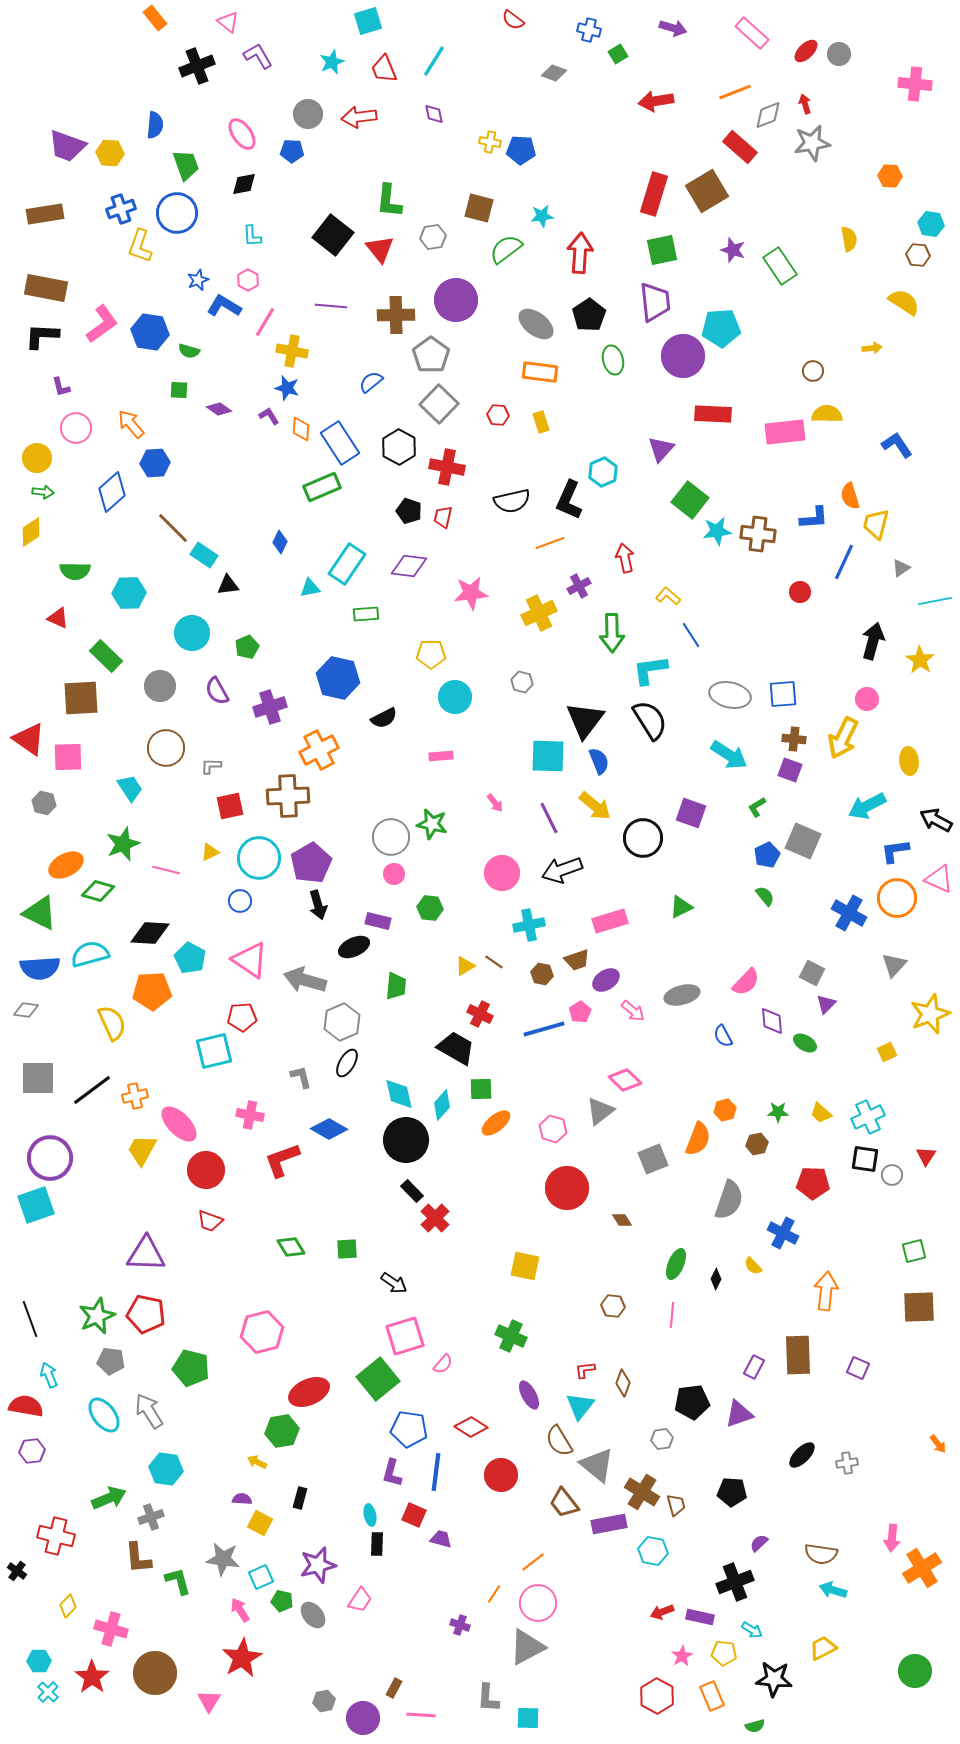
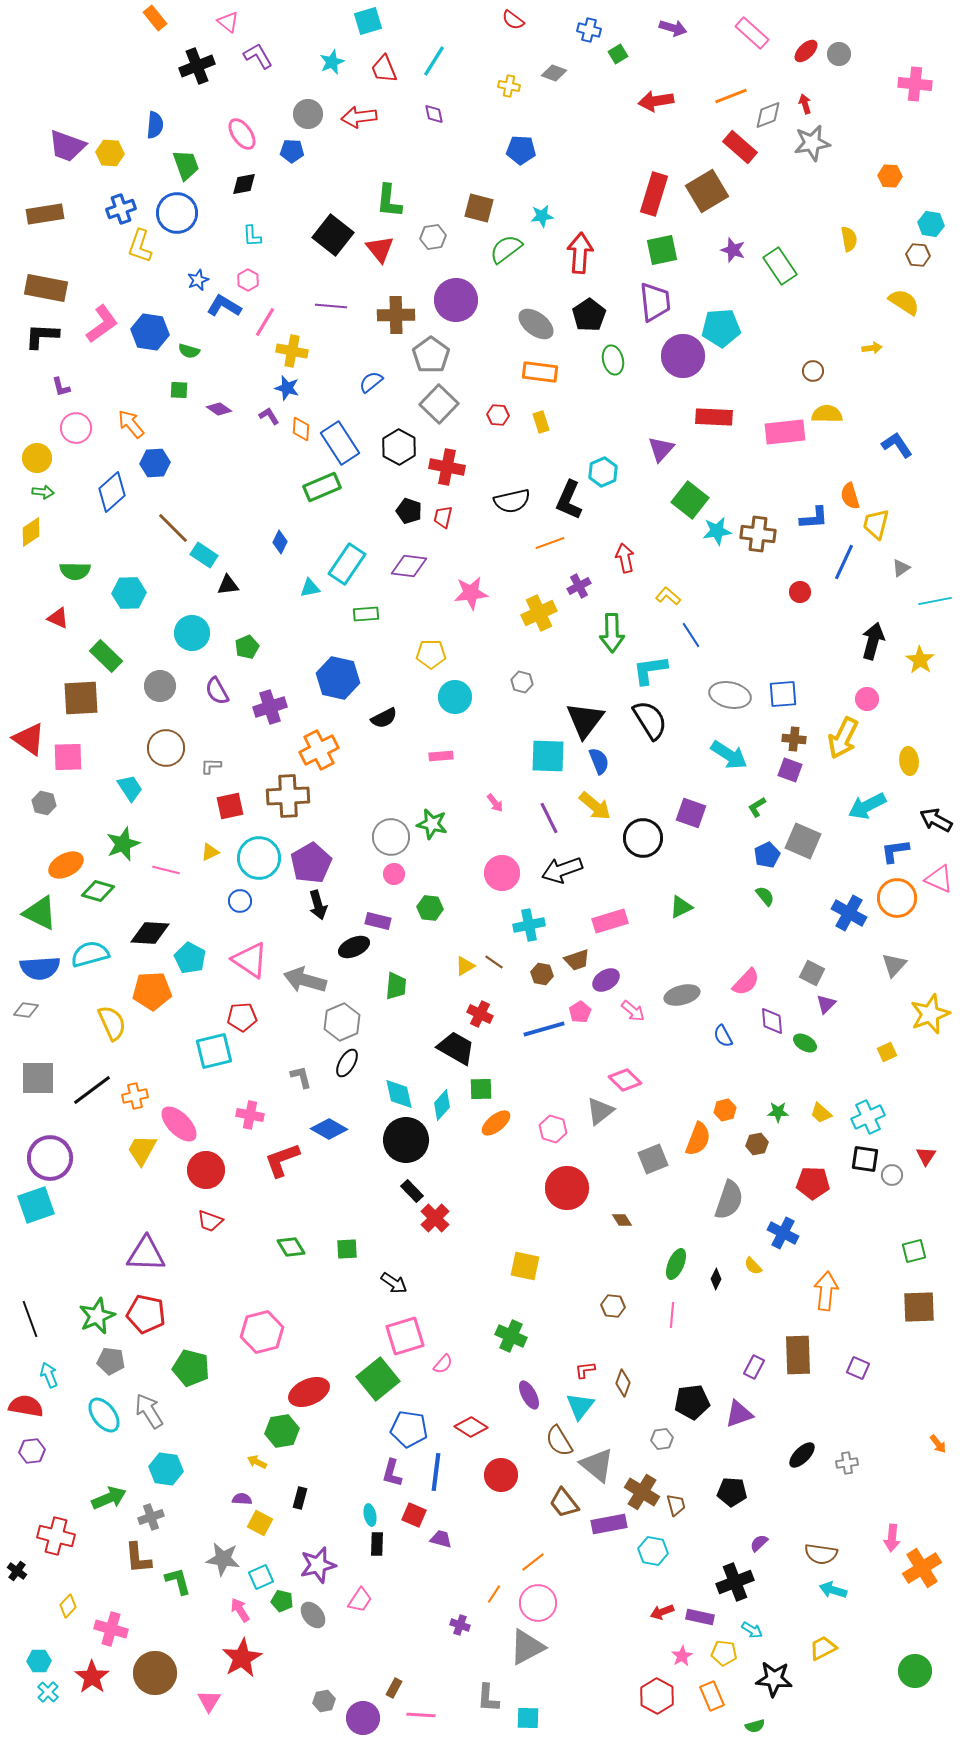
orange line at (735, 92): moved 4 px left, 4 px down
yellow cross at (490, 142): moved 19 px right, 56 px up
red rectangle at (713, 414): moved 1 px right, 3 px down
